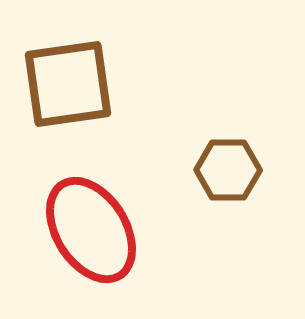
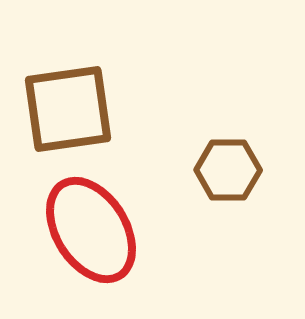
brown square: moved 25 px down
